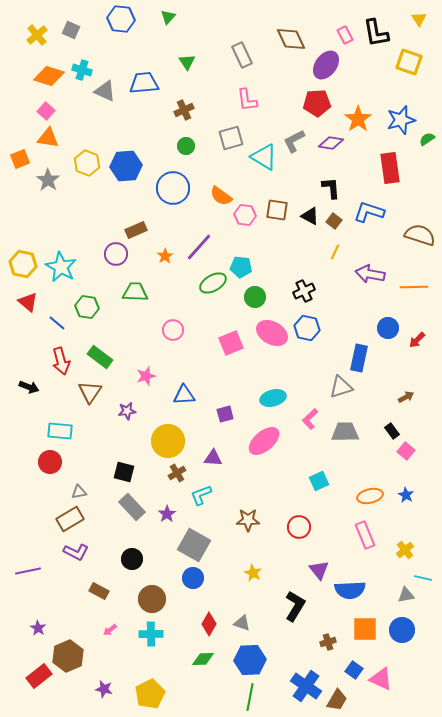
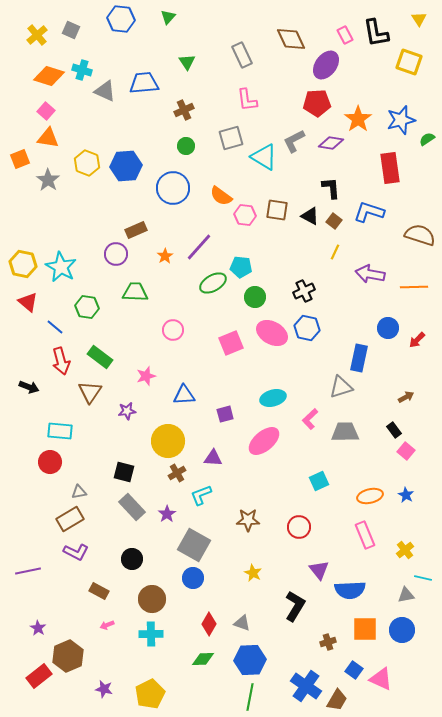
blue line at (57, 323): moved 2 px left, 4 px down
black rectangle at (392, 431): moved 2 px right, 1 px up
pink arrow at (110, 630): moved 3 px left, 5 px up; rotated 16 degrees clockwise
